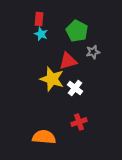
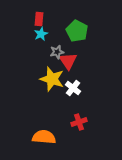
cyan star: rotated 24 degrees clockwise
gray star: moved 36 px left
red triangle: rotated 48 degrees counterclockwise
white cross: moved 2 px left
